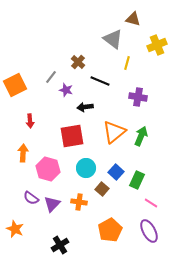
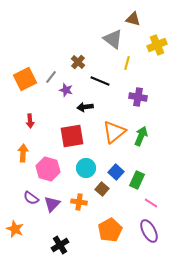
orange square: moved 10 px right, 6 px up
